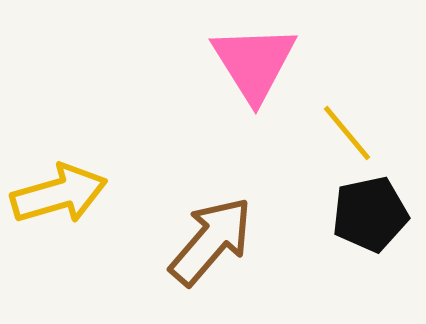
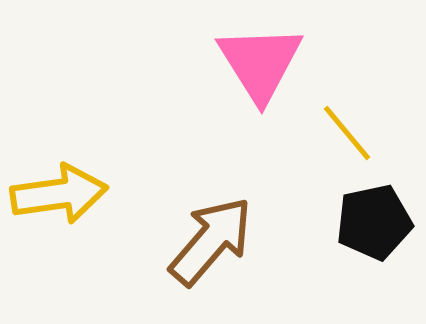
pink triangle: moved 6 px right
yellow arrow: rotated 8 degrees clockwise
black pentagon: moved 4 px right, 8 px down
